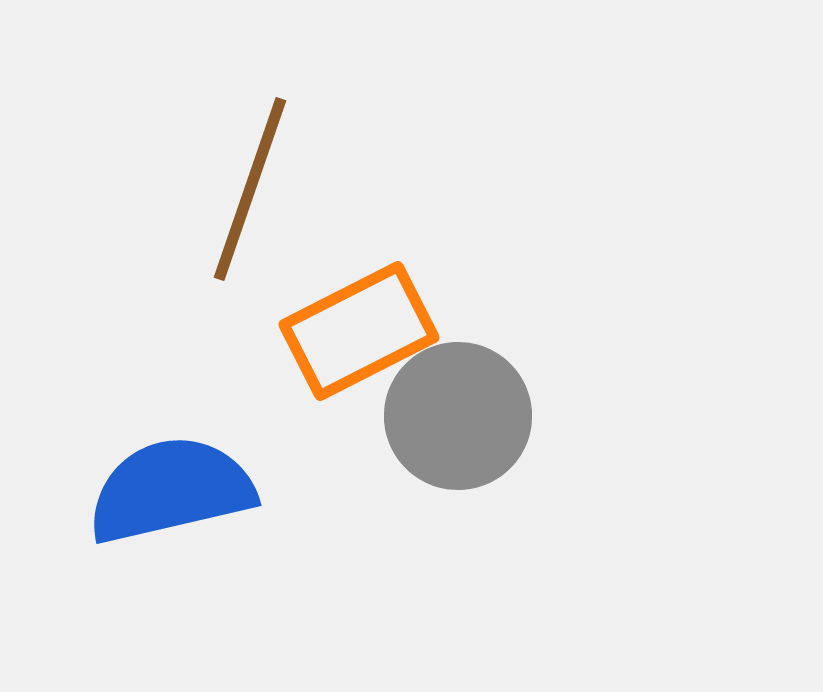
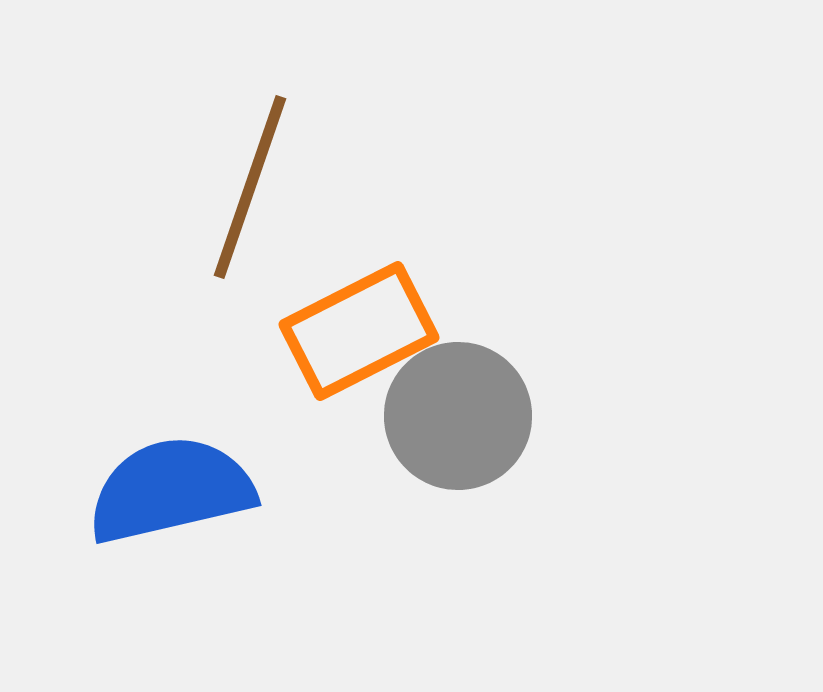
brown line: moved 2 px up
